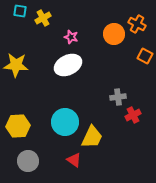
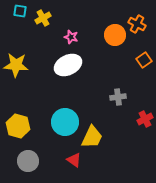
orange circle: moved 1 px right, 1 px down
orange square: moved 1 px left, 4 px down; rotated 28 degrees clockwise
red cross: moved 12 px right, 4 px down
yellow hexagon: rotated 20 degrees clockwise
